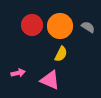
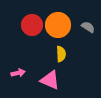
orange circle: moved 2 px left, 1 px up
yellow semicircle: rotated 28 degrees counterclockwise
